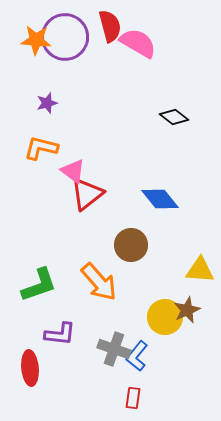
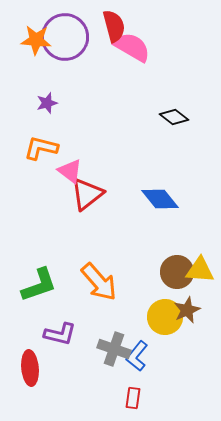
red semicircle: moved 4 px right
pink semicircle: moved 6 px left, 4 px down
pink triangle: moved 3 px left
brown circle: moved 46 px right, 27 px down
purple L-shape: rotated 8 degrees clockwise
